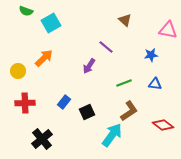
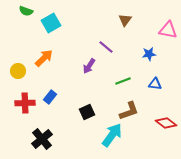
brown triangle: rotated 24 degrees clockwise
blue star: moved 2 px left, 1 px up
green line: moved 1 px left, 2 px up
blue rectangle: moved 14 px left, 5 px up
brown L-shape: rotated 15 degrees clockwise
red diamond: moved 3 px right, 2 px up
